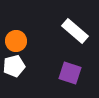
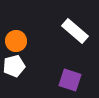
purple square: moved 7 px down
